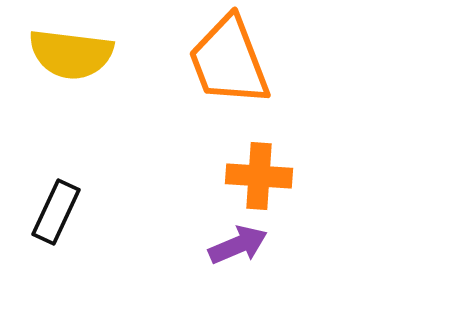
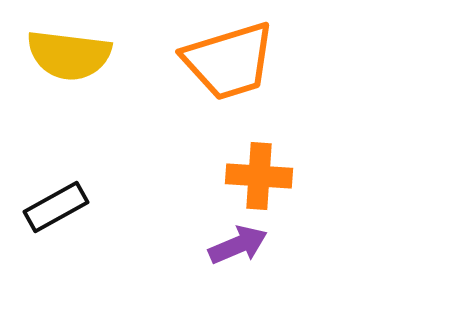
yellow semicircle: moved 2 px left, 1 px down
orange trapezoid: rotated 86 degrees counterclockwise
black rectangle: moved 5 px up; rotated 36 degrees clockwise
